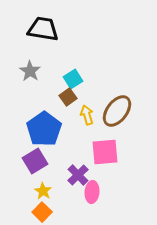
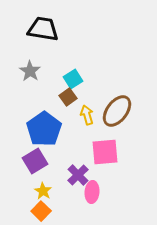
orange square: moved 1 px left, 1 px up
